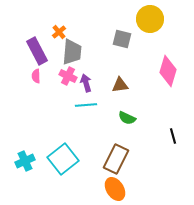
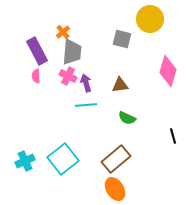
orange cross: moved 4 px right
brown rectangle: rotated 24 degrees clockwise
